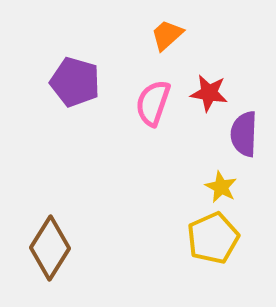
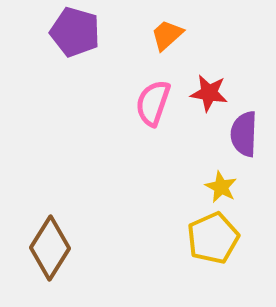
purple pentagon: moved 50 px up
